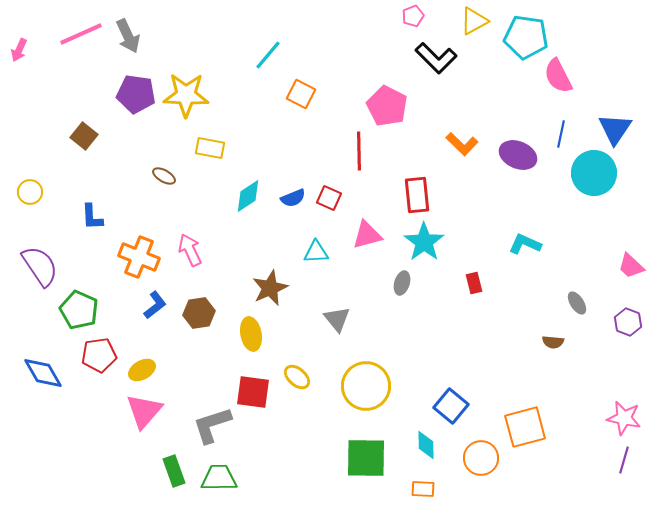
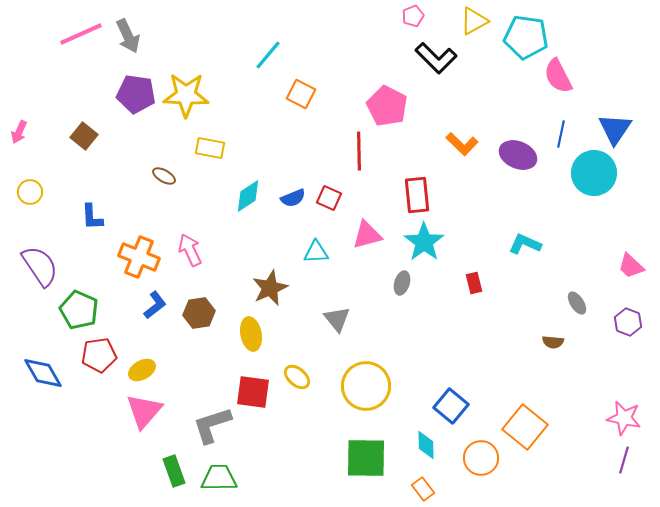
pink arrow at (19, 50): moved 82 px down
orange square at (525, 427): rotated 36 degrees counterclockwise
orange rectangle at (423, 489): rotated 50 degrees clockwise
